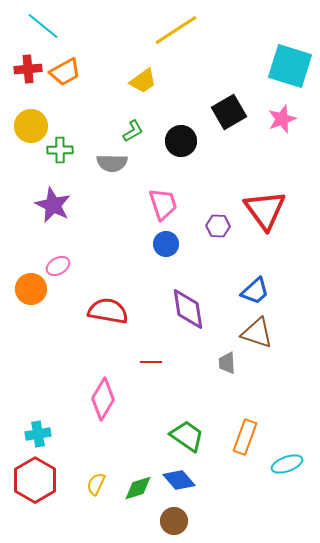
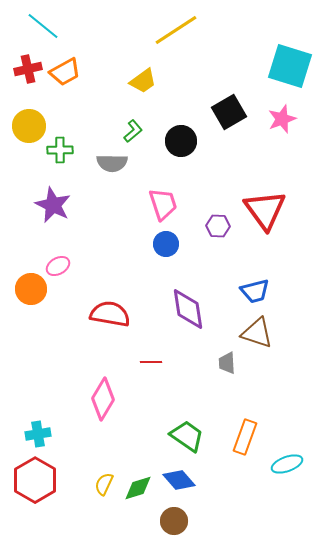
red cross: rotated 8 degrees counterclockwise
yellow circle: moved 2 px left
green L-shape: rotated 10 degrees counterclockwise
blue trapezoid: rotated 28 degrees clockwise
red semicircle: moved 2 px right, 3 px down
yellow semicircle: moved 8 px right
